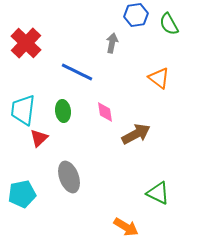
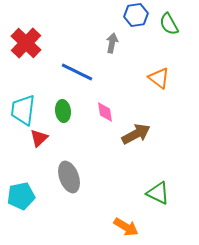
cyan pentagon: moved 1 px left, 2 px down
